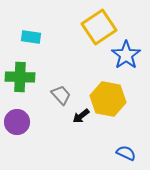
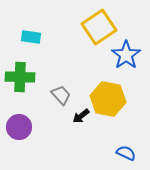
purple circle: moved 2 px right, 5 px down
